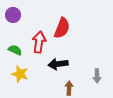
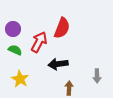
purple circle: moved 14 px down
red arrow: rotated 20 degrees clockwise
yellow star: moved 5 px down; rotated 12 degrees clockwise
